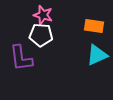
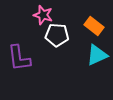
orange rectangle: rotated 30 degrees clockwise
white pentagon: moved 16 px right
purple L-shape: moved 2 px left
